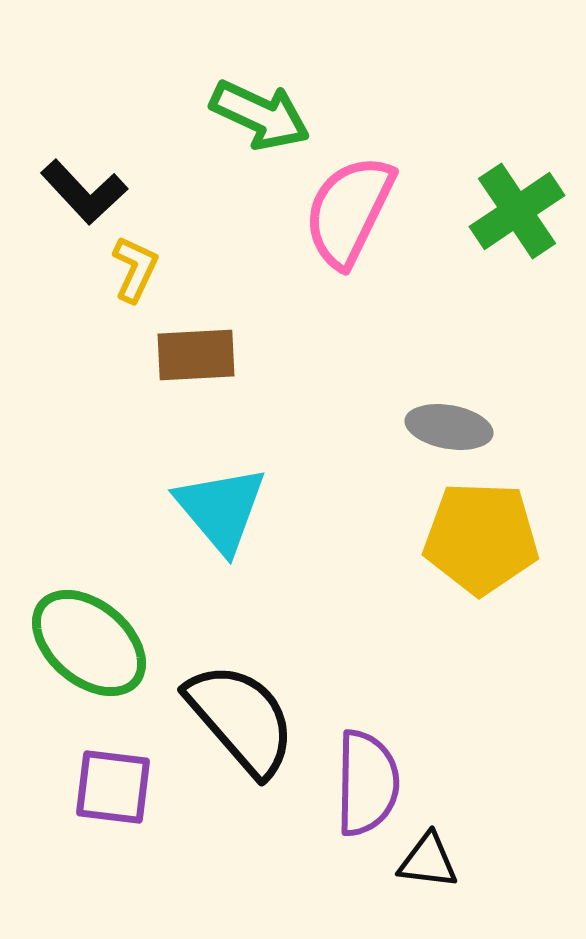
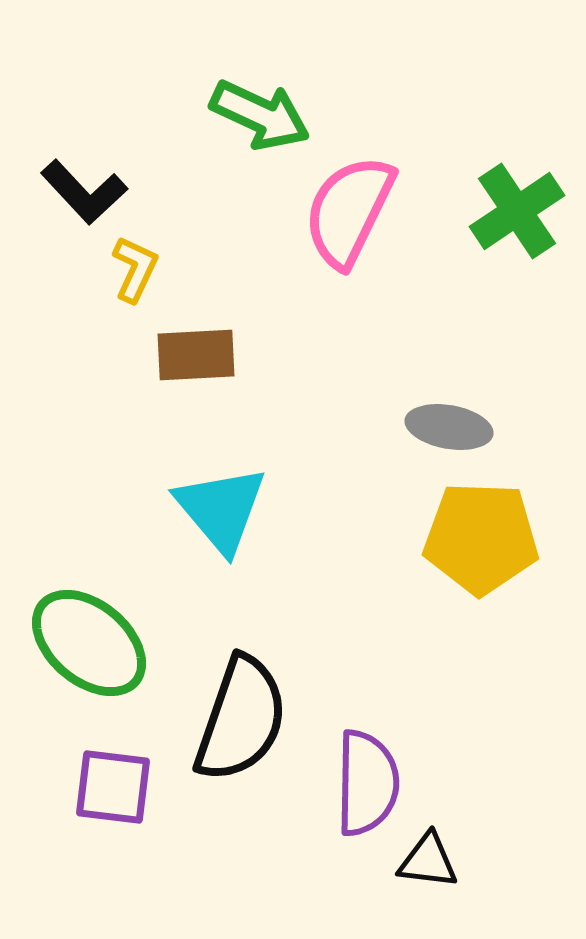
black semicircle: rotated 60 degrees clockwise
